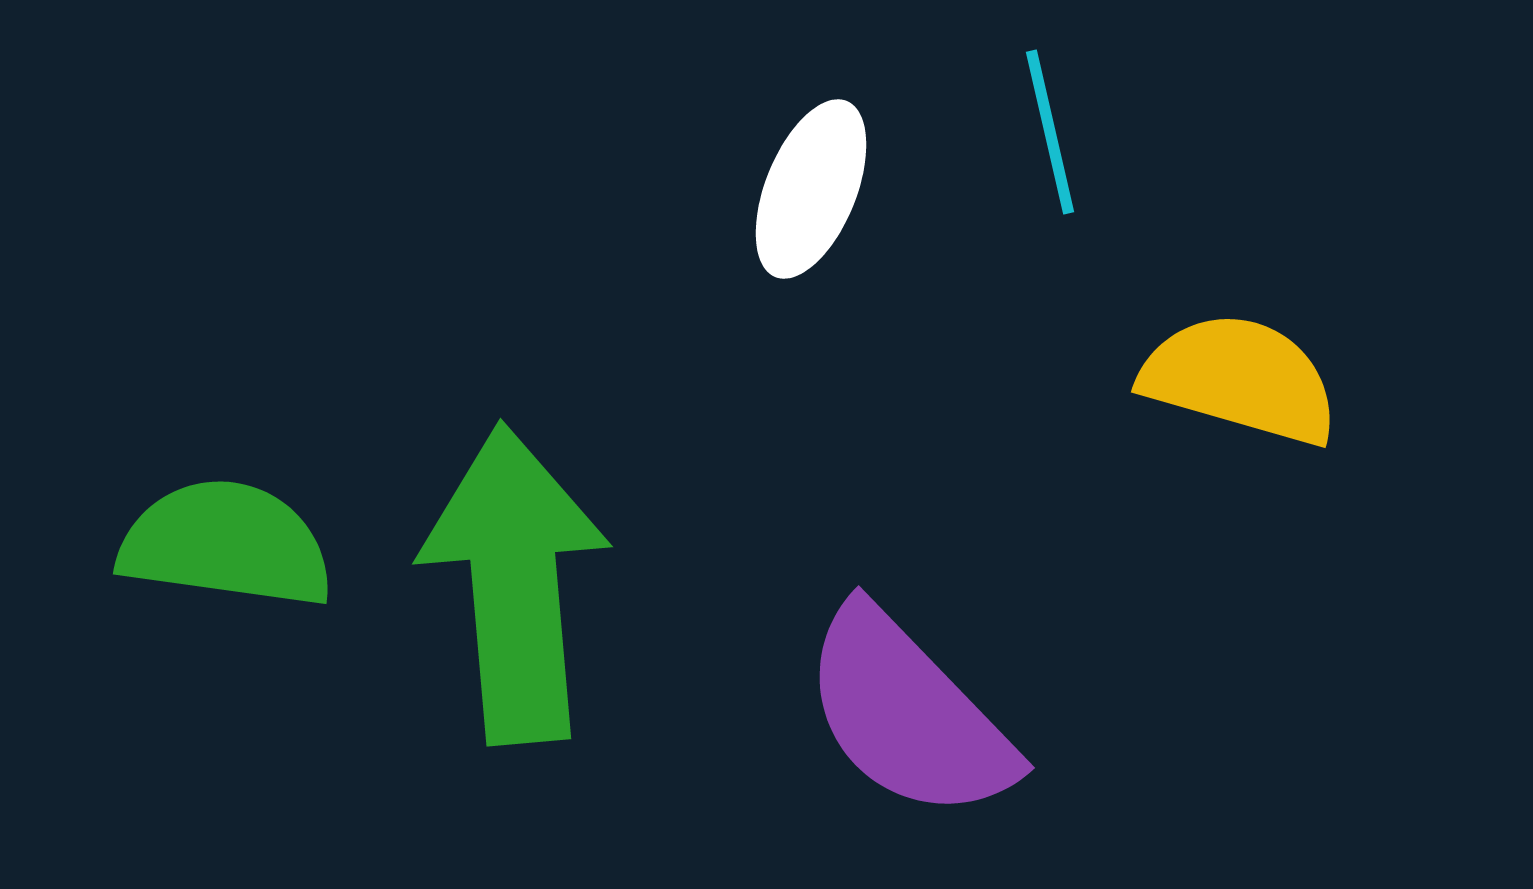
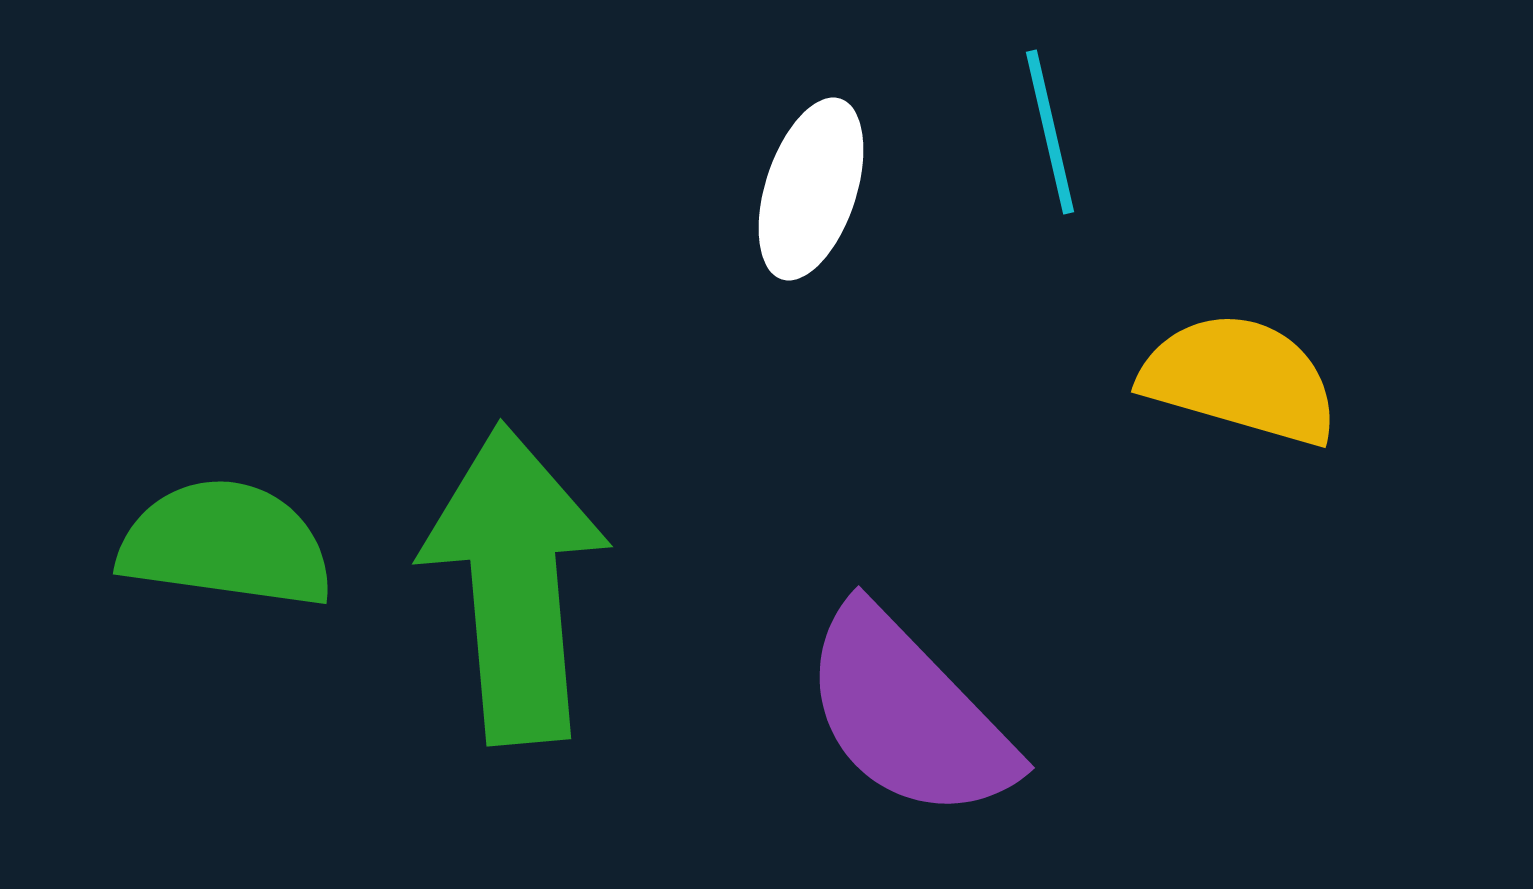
white ellipse: rotated 4 degrees counterclockwise
